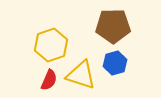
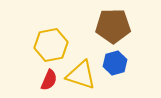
yellow hexagon: rotated 8 degrees clockwise
